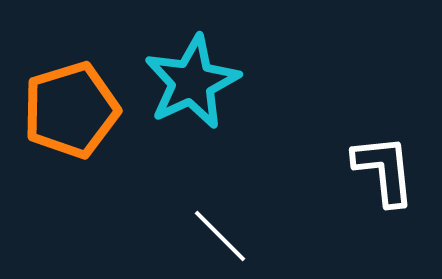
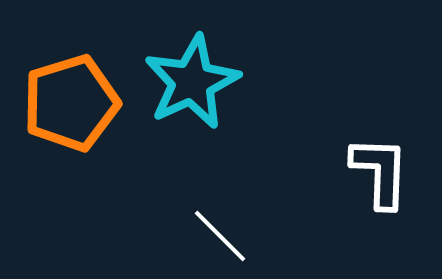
orange pentagon: moved 7 px up
white L-shape: moved 4 px left, 2 px down; rotated 8 degrees clockwise
